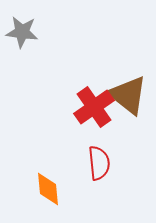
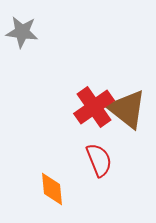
brown triangle: moved 1 px left, 14 px down
red semicircle: moved 3 px up; rotated 16 degrees counterclockwise
orange diamond: moved 4 px right
